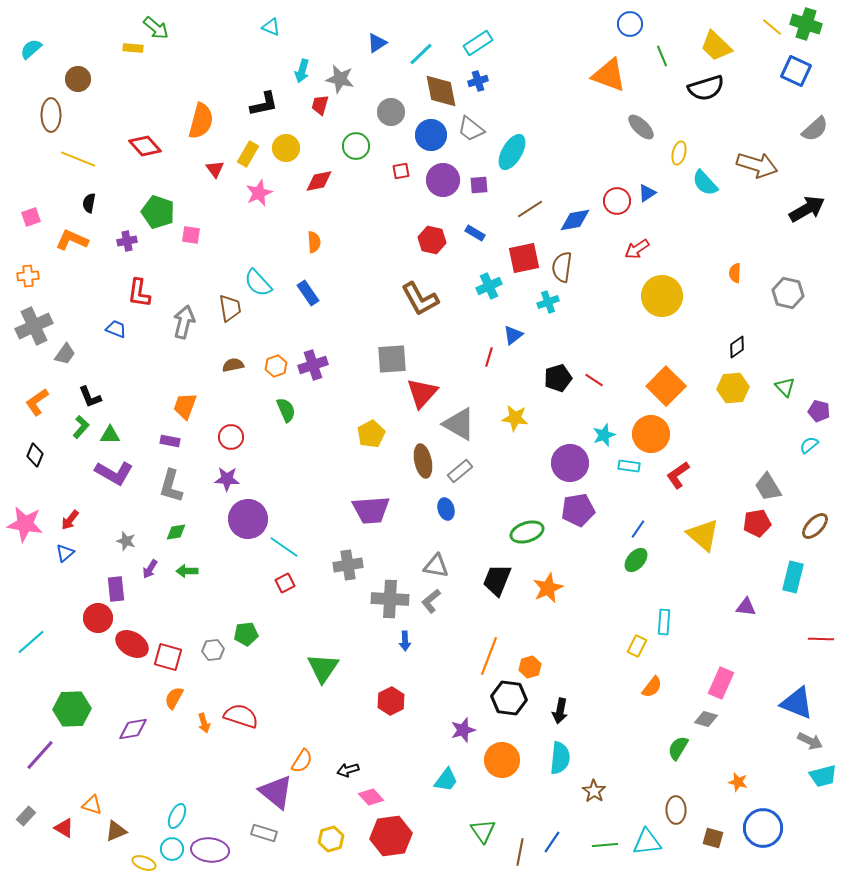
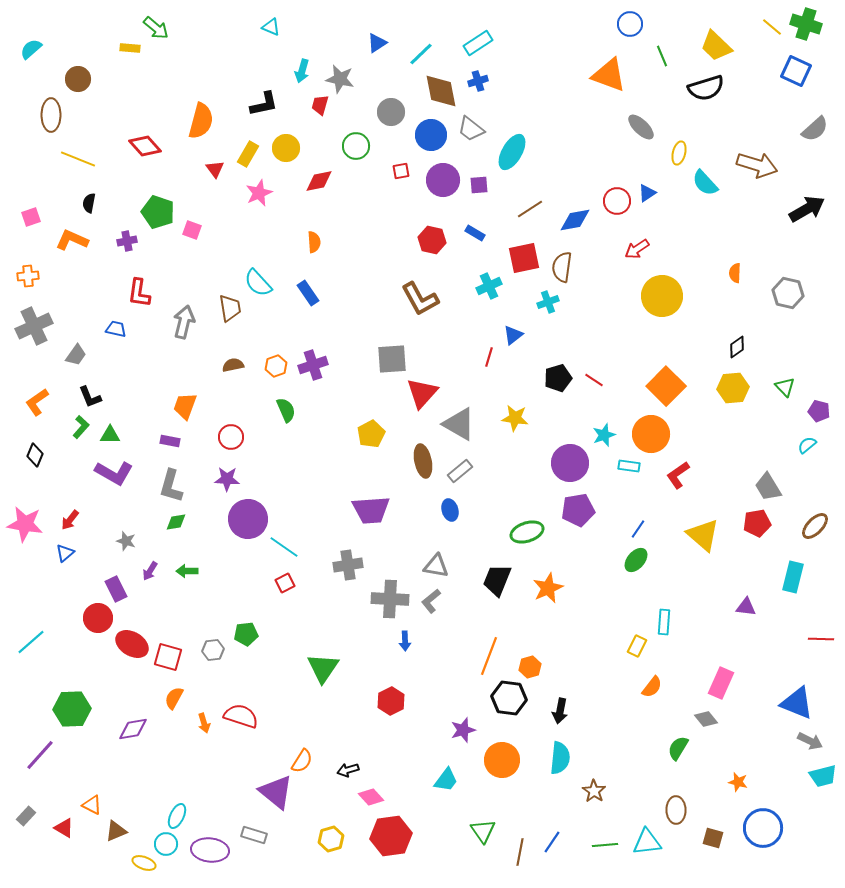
yellow rectangle at (133, 48): moved 3 px left
pink square at (191, 235): moved 1 px right, 5 px up; rotated 12 degrees clockwise
blue trapezoid at (116, 329): rotated 10 degrees counterclockwise
gray trapezoid at (65, 354): moved 11 px right, 1 px down
cyan semicircle at (809, 445): moved 2 px left
blue ellipse at (446, 509): moved 4 px right, 1 px down
green diamond at (176, 532): moved 10 px up
purple arrow at (150, 569): moved 2 px down
purple rectangle at (116, 589): rotated 20 degrees counterclockwise
gray diamond at (706, 719): rotated 35 degrees clockwise
orange triangle at (92, 805): rotated 10 degrees clockwise
gray rectangle at (264, 833): moved 10 px left, 2 px down
cyan circle at (172, 849): moved 6 px left, 5 px up
